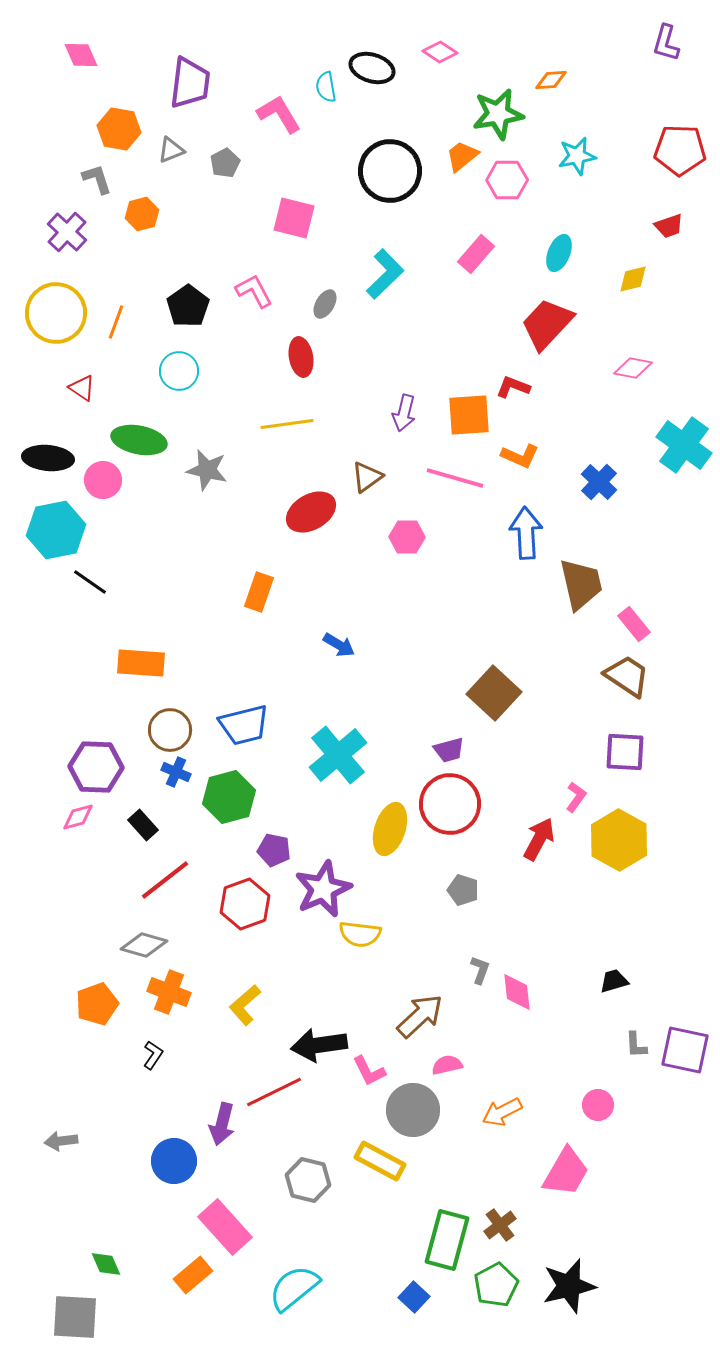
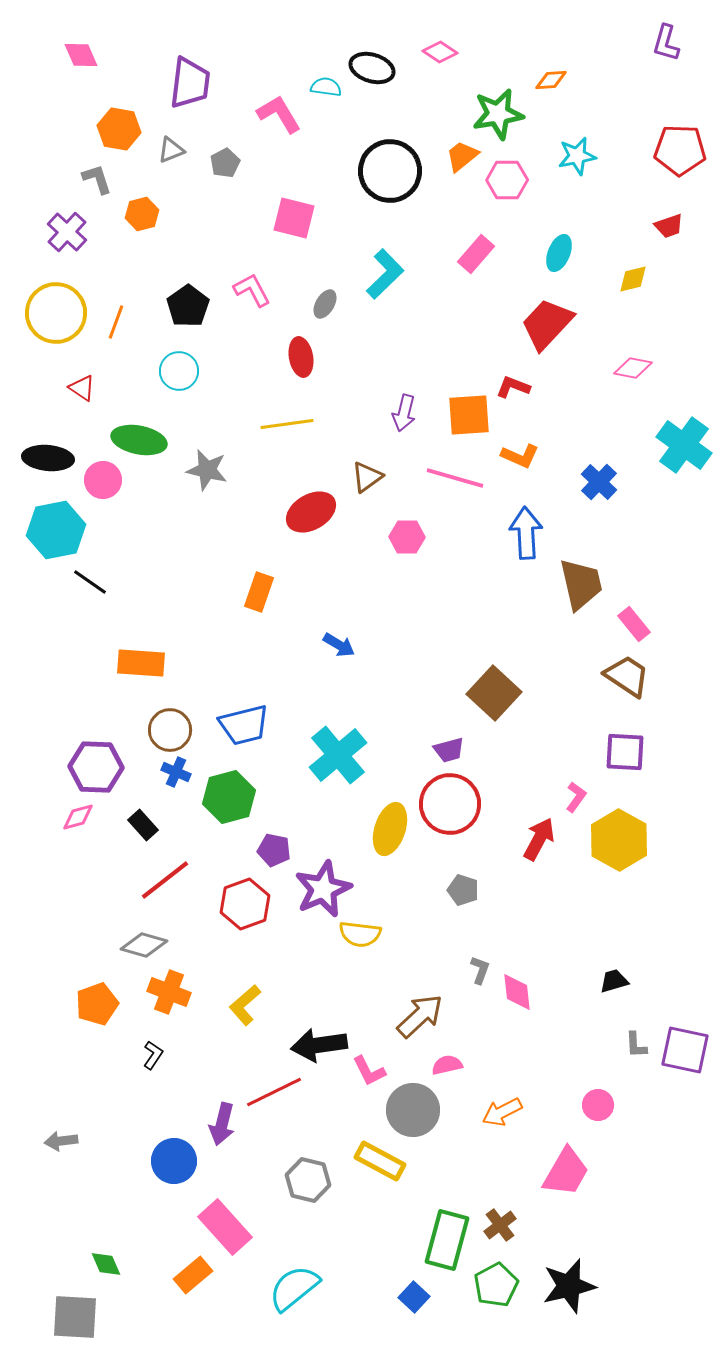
cyan semicircle at (326, 87): rotated 108 degrees clockwise
pink L-shape at (254, 291): moved 2 px left, 1 px up
